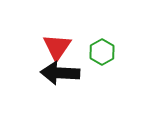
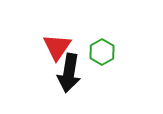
black arrow: moved 9 px right; rotated 84 degrees counterclockwise
